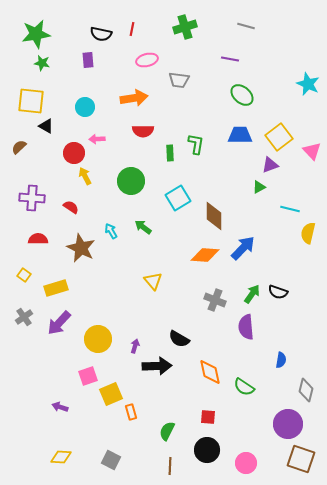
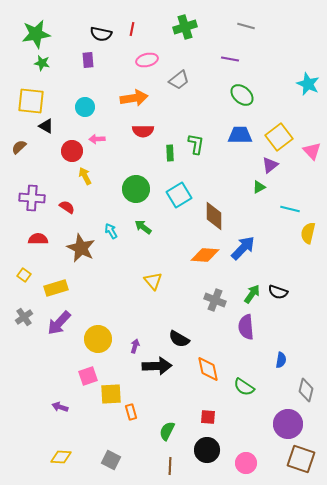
gray trapezoid at (179, 80): rotated 45 degrees counterclockwise
red circle at (74, 153): moved 2 px left, 2 px up
purple triangle at (270, 165): rotated 18 degrees counterclockwise
green circle at (131, 181): moved 5 px right, 8 px down
cyan square at (178, 198): moved 1 px right, 3 px up
red semicircle at (71, 207): moved 4 px left
orange diamond at (210, 372): moved 2 px left, 3 px up
yellow square at (111, 394): rotated 20 degrees clockwise
